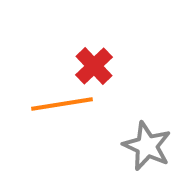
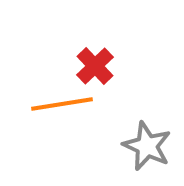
red cross: moved 1 px right
